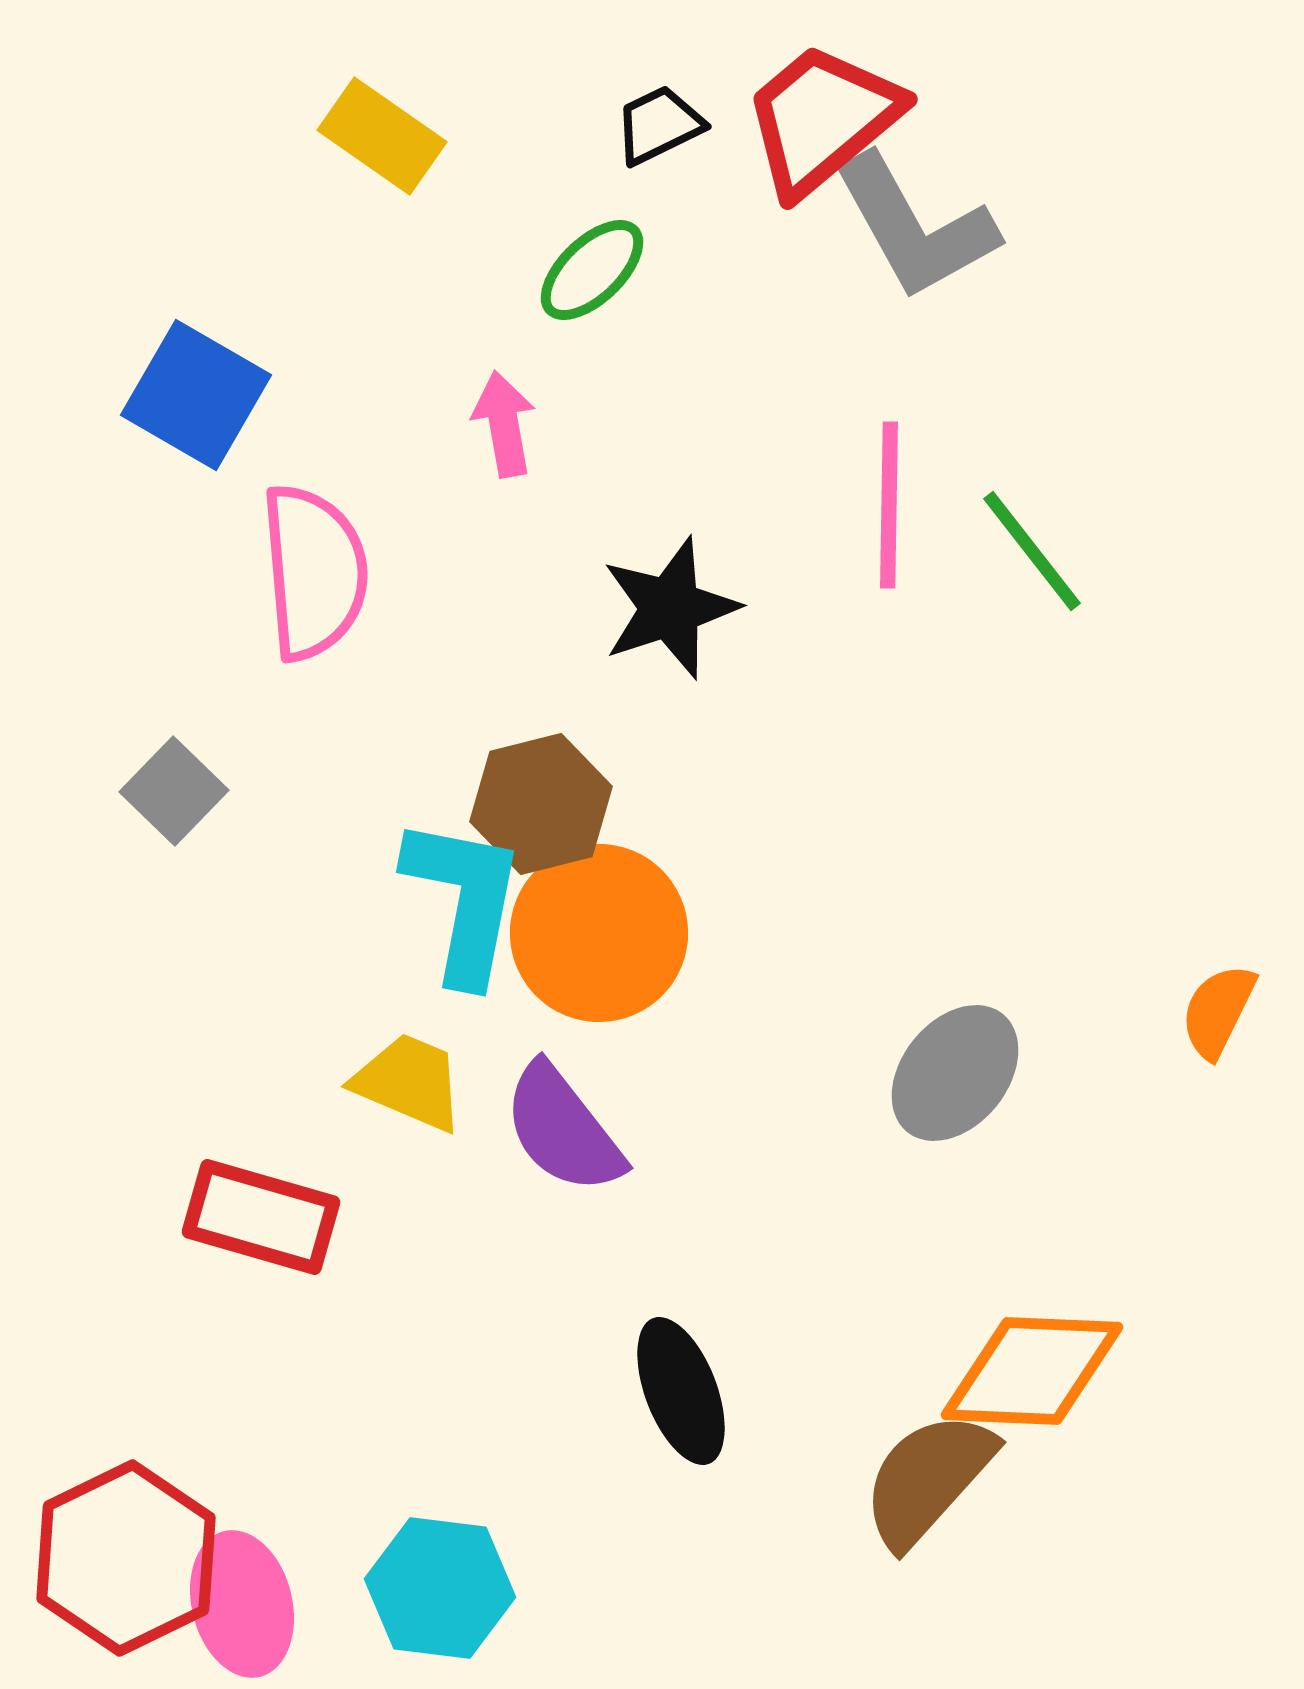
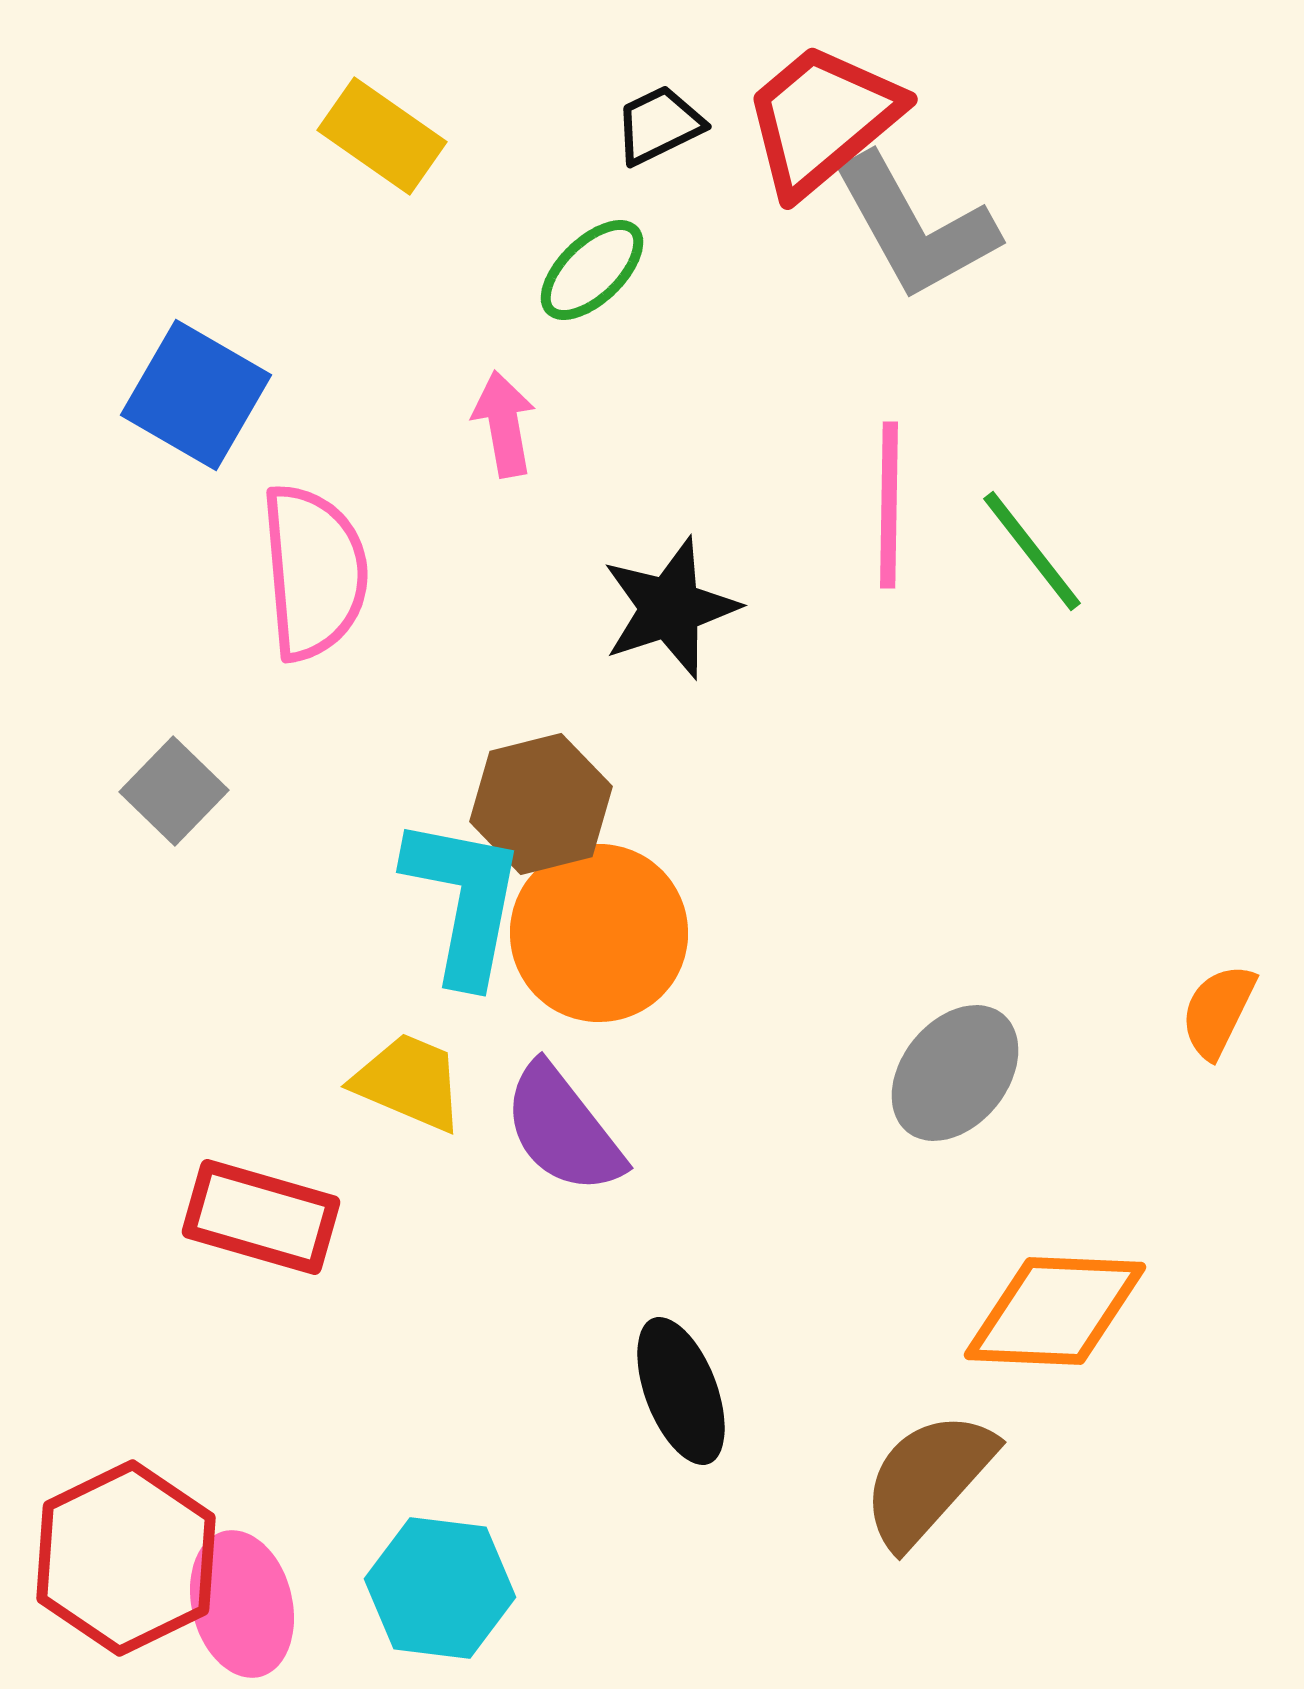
orange diamond: moved 23 px right, 60 px up
